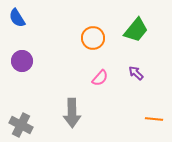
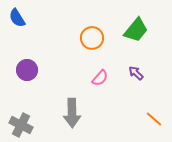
orange circle: moved 1 px left
purple circle: moved 5 px right, 9 px down
orange line: rotated 36 degrees clockwise
